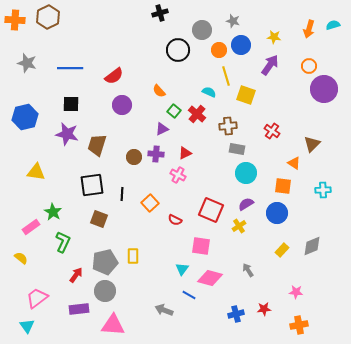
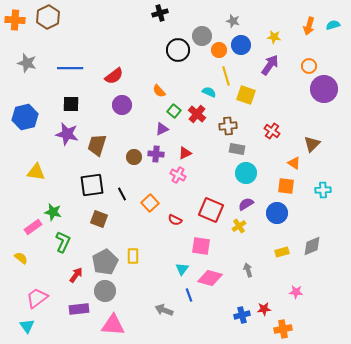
orange arrow at (309, 29): moved 3 px up
gray circle at (202, 30): moved 6 px down
orange square at (283, 186): moved 3 px right
black line at (122, 194): rotated 32 degrees counterclockwise
green star at (53, 212): rotated 18 degrees counterclockwise
pink rectangle at (31, 227): moved 2 px right
yellow rectangle at (282, 250): moved 2 px down; rotated 32 degrees clockwise
gray pentagon at (105, 262): rotated 15 degrees counterclockwise
gray arrow at (248, 270): rotated 16 degrees clockwise
blue line at (189, 295): rotated 40 degrees clockwise
blue cross at (236, 314): moved 6 px right, 1 px down
orange cross at (299, 325): moved 16 px left, 4 px down
